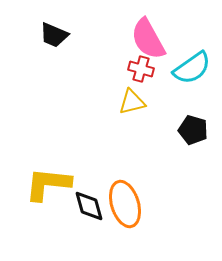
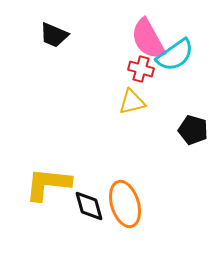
cyan semicircle: moved 17 px left, 13 px up
